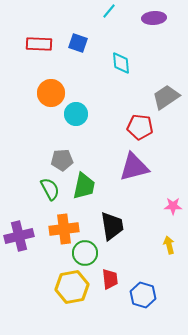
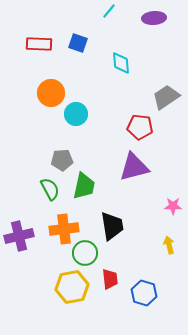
blue hexagon: moved 1 px right, 2 px up
